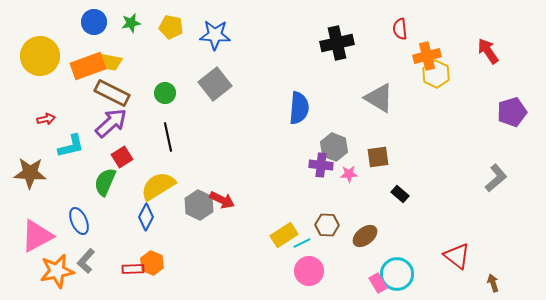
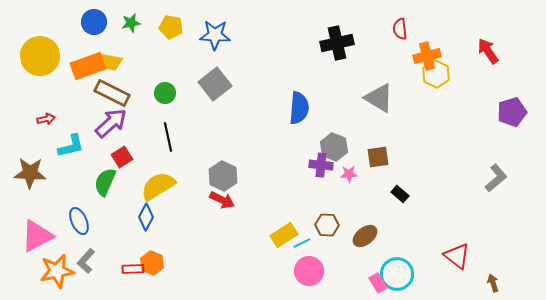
gray hexagon at (199, 205): moved 24 px right, 29 px up
